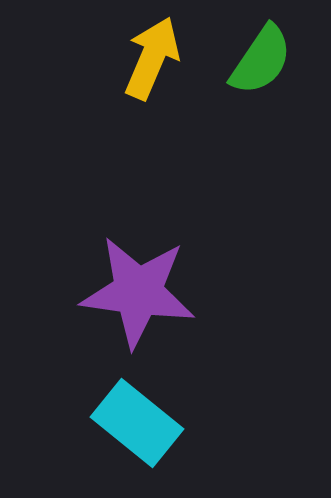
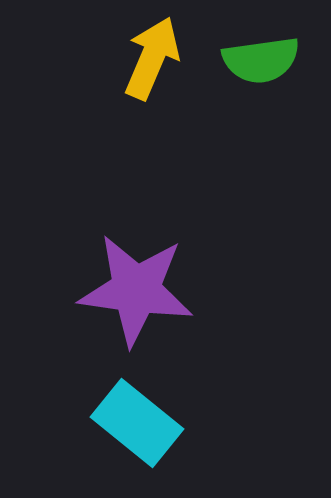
green semicircle: rotated 48 degrees clockwise
purple star: moved 2 px left, 2 px up
